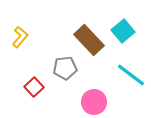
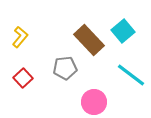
red square: moved 11 px left, 9 px up
